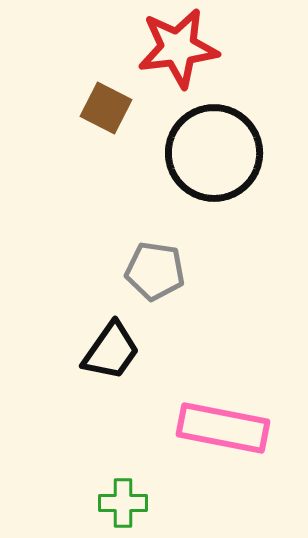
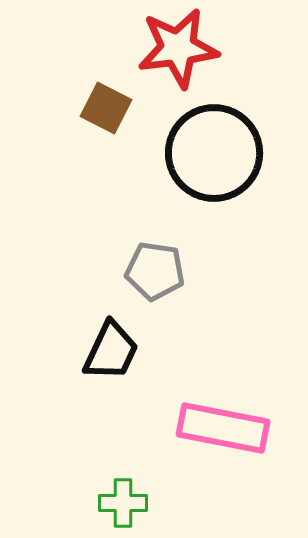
black trapezoid: rotated 10 degrees counterclockwise
